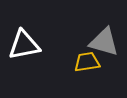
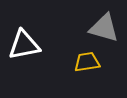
gray triangle: moved 14 px up
